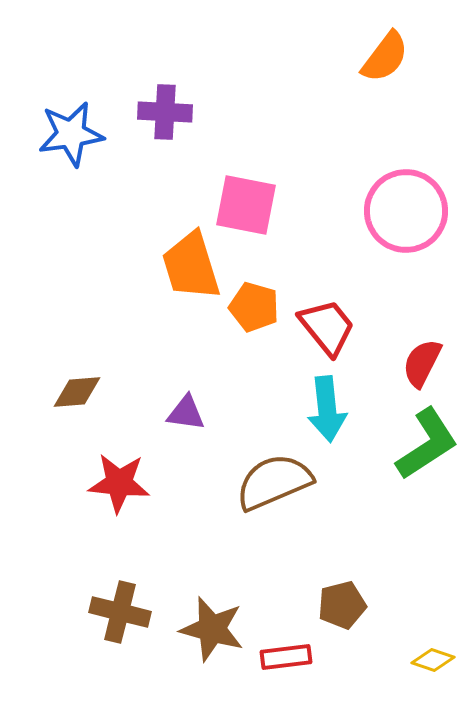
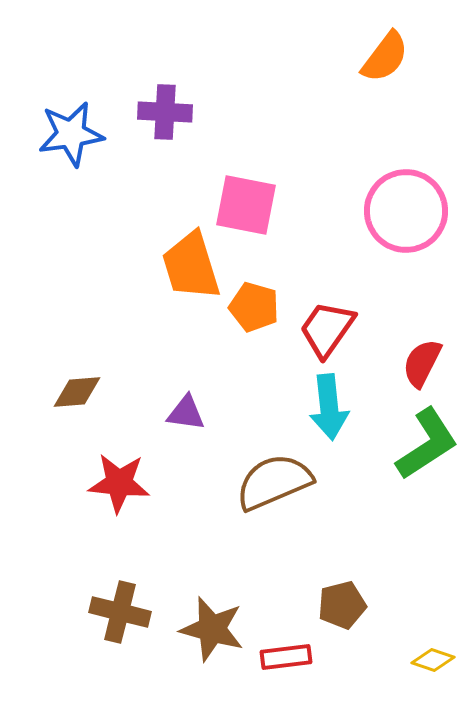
red trapezoid: moved 2 px down; rotated 106 degrees counterclockwise
cyan arrow: moved 2 px right, 2 px up
